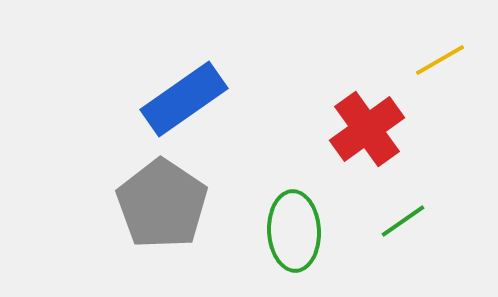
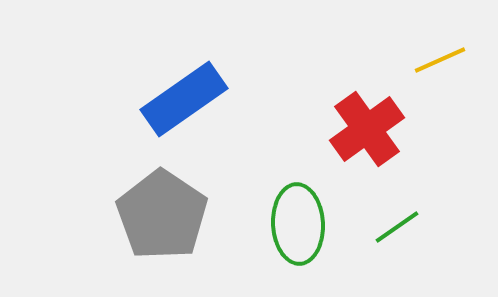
yellow line: rotated 6 degrees clockwise
gray pentagon: moved 11 px down
green line: moved 6 px left, 6 px down
green ellipse: moved 4 px right, 7 px up
